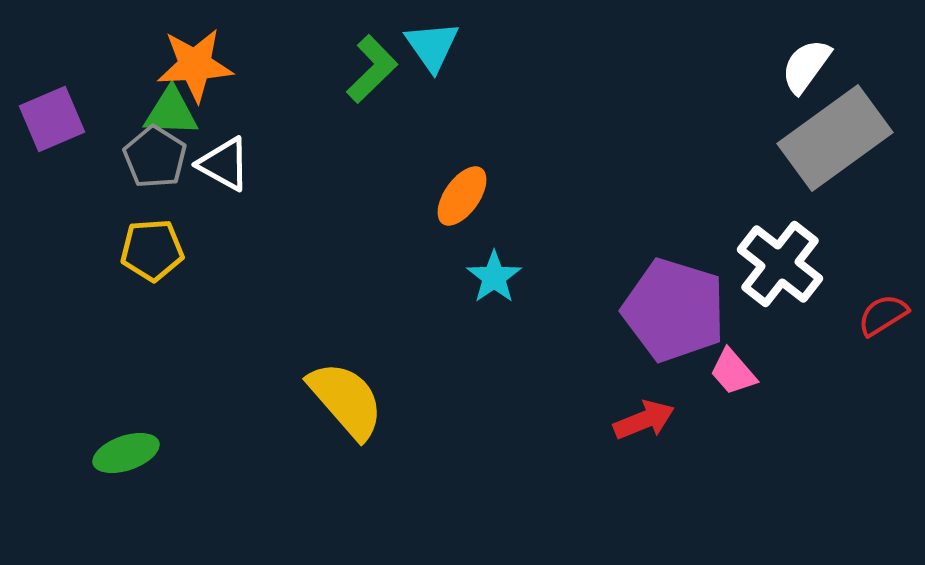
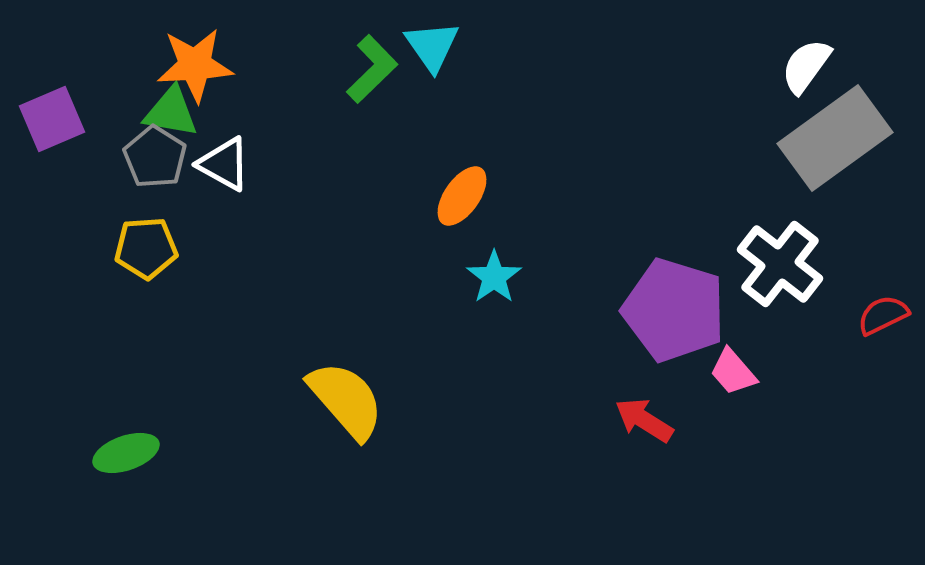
green triangle: rotated 8 degrees clockwise
yellow pentagon: moved 6 px left, 2 px up
red semicircle: rotated 6 degrees clockwise
red arrow: rotated 126 degrees counterclockwise
